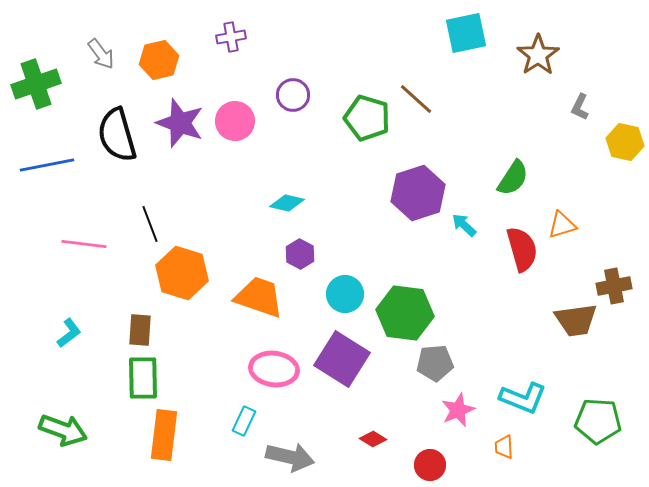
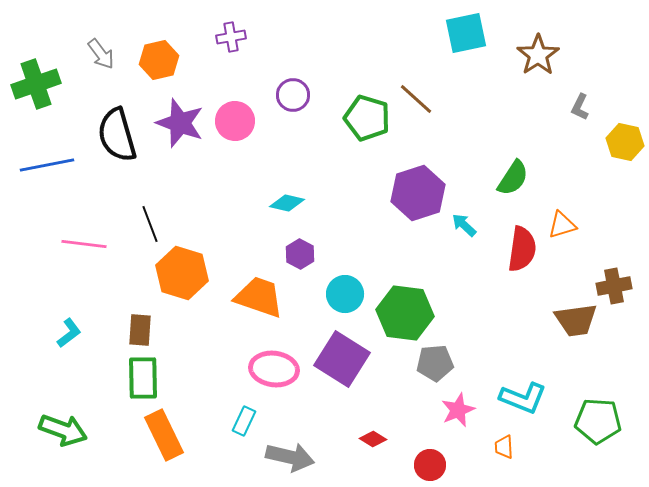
red semicircle at (522, 249): rotated 24 degrees clockwise
orange rectangle at (164, 435): rotated 33 degrees counterclockwise
